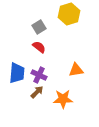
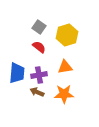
yellow hexagon: moved 2 px left, 21 px down
gray square: rotated 24 degrees counterclockwise
orange triangle: moved 11 px left, 3 px up
purple cross: rotated 35 degrees counterclockwise
brown arrow: rotated 112 degrees counterclockwise
orange star: moved 1 px right, 5 px up
